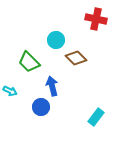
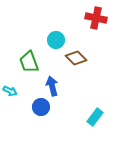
red cross: moved 1 px up
green trapezoid: rotated 25 degrees clockwise
cyan rectangle: moved 1 px left
